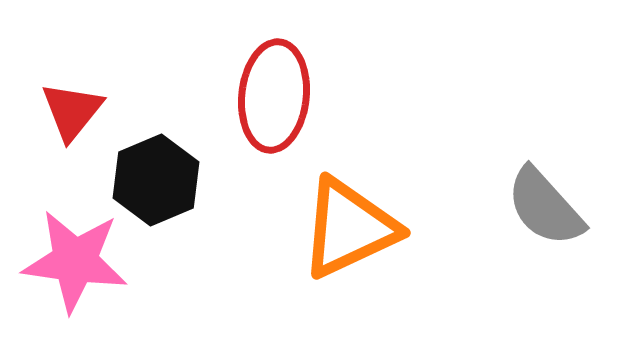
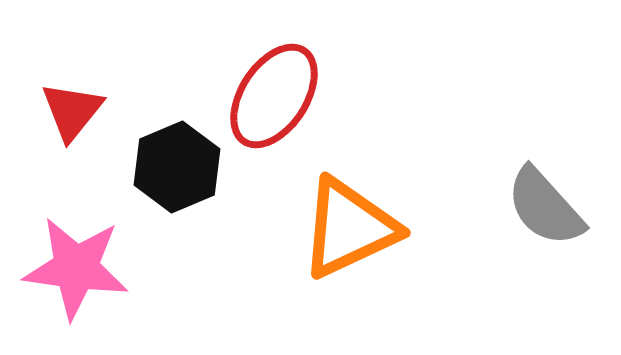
red ellipse: rotated 27 degrees clockwise
black hexagon: moved 21 px right, 13 px up
pink star: moved 1 px right, 7 px down
